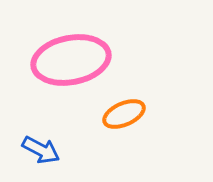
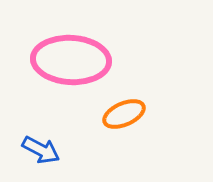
pink ellipse: rotated 14 degrees clockwise
